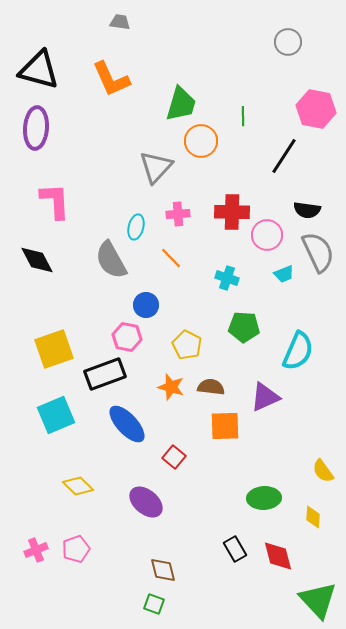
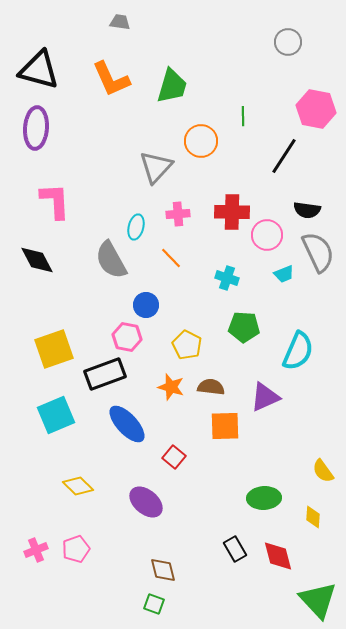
green trapezoid at (181, 104): moved 9 px left, 18 px up
